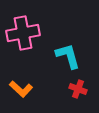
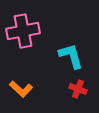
pink cross: moved 2 px up
cyan L-shape: moved 3 px right
